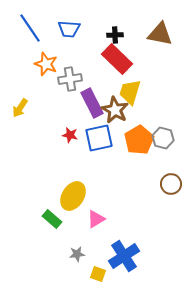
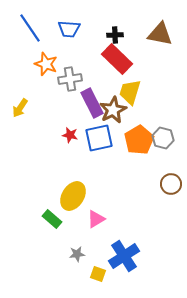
brown star: moved 2 px left; rotated 16 degrees clockwise
